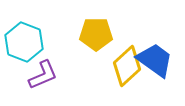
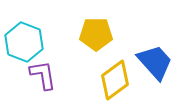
blue trapezoid: moved 2 px down; rotated 12 degrees clockwise
yellow diamond: moved 12 px left, 14 px down; rotated 6 degrees clockwise
purple L-shape: rotated 76 degrees counterclockwise
